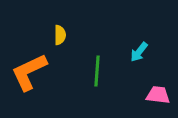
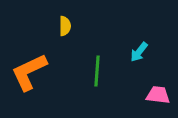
yellow semicircle: moved 5 px right, 9 px up
